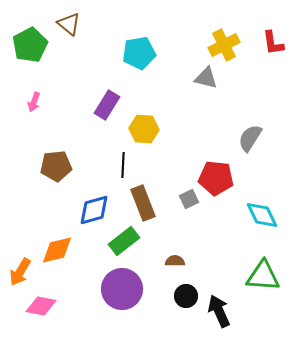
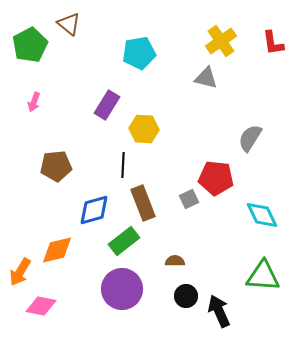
yellow cross: moved 3 px left, 4 px up; rotated 8 degrees counterclockwise
